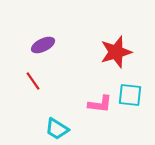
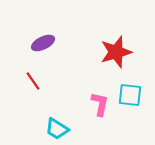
purple ellipse: moved 2 px up
pink L-shape: rotated 85 degrees counterclockwise
